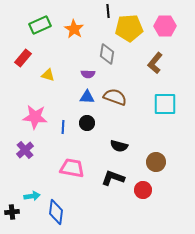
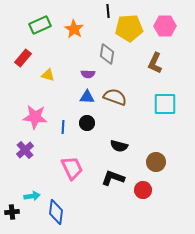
brown L-shape: rotated 15 degrees counterclockwise
pink trapezoid: rotated 55 degrees clockwise
